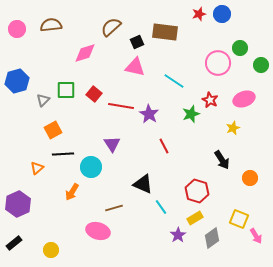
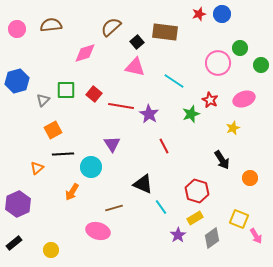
black square at (137, 42): rotated 16 degrees counterclockwise
